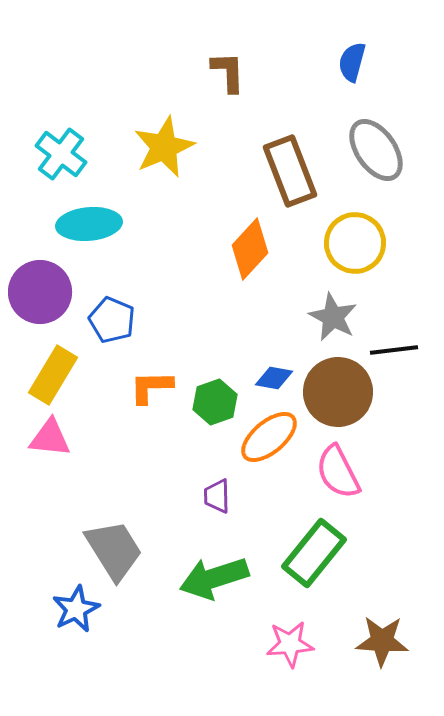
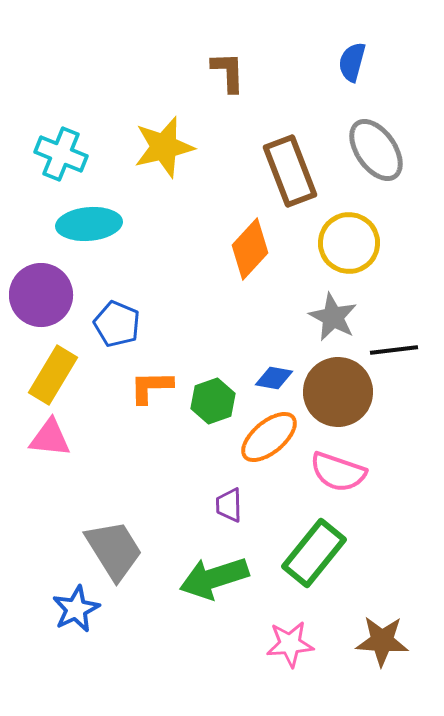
yellow star: rotated 10 degrees clockwise
cyan cross: rotated 15 degrees counterclockwise
yellow circle: moved 6 px left
purple circle: moved 1 px right, 3 px down
blue pentagon: moved 5 px right, 4 px down
green hexagon: moved 2 px left, 1 px up
pink semicircle: rotated 44 degrees counterclockwise
purple trapezoid: moved 12 px right, 9 px down
